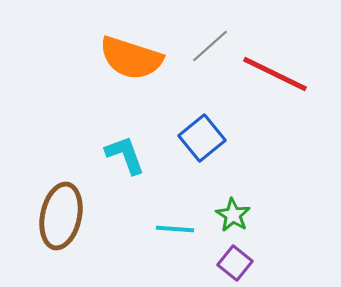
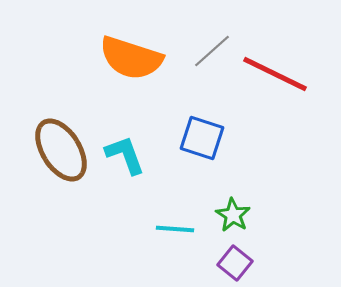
gray line: moved 2 px right, 5 px down
blue square: rotated 33 degrees counterclockwise
brown ellipse: moved 66 px up; rotated 44 degrees counterclockwise
